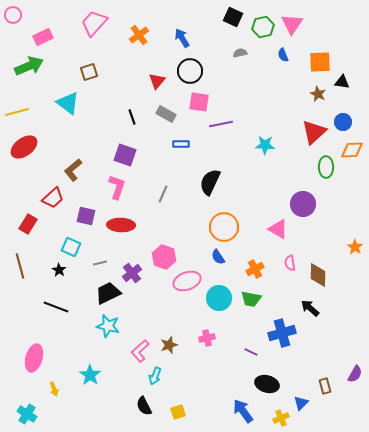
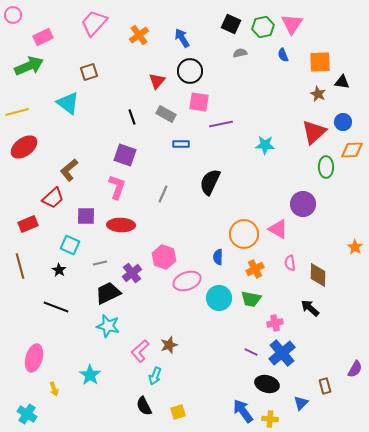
black square at (233, 17): moved 2 px left, 7 px down
brown L-shape at (73, 170): moved 4 px left
purple square at (86, 216): rotated 12 degrees counterclockwise
red rectangle at (28, 224): rotated 36 degrees clockwise
orange circle at (224, 227): moved 20 px right, 7 px down
cyan square at (71, 247): moved 1 px left, 2 px up
blue semicircle at (218, 257): rotated 35 degrees clockwise
blue cross at (282, 333): moved 20 px down; rotated 24 degrees counterclockwise
pink cross at (207, 338): moved 68 px right, 15 px up
purple semicircle at (355, 374): moved 5 px up
yellow cross at (281, 418): moved 11 px left, 1 px down; rotated 28 degrees clockwise
